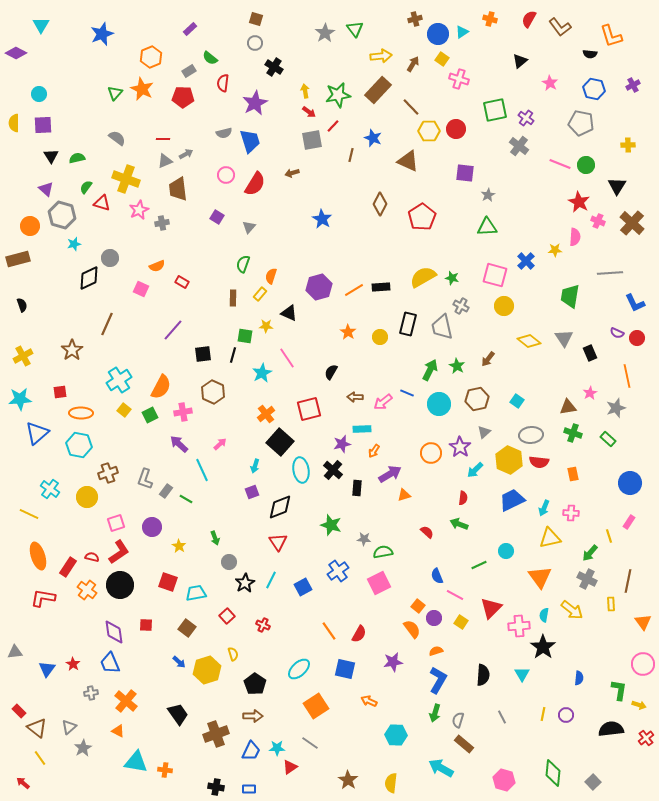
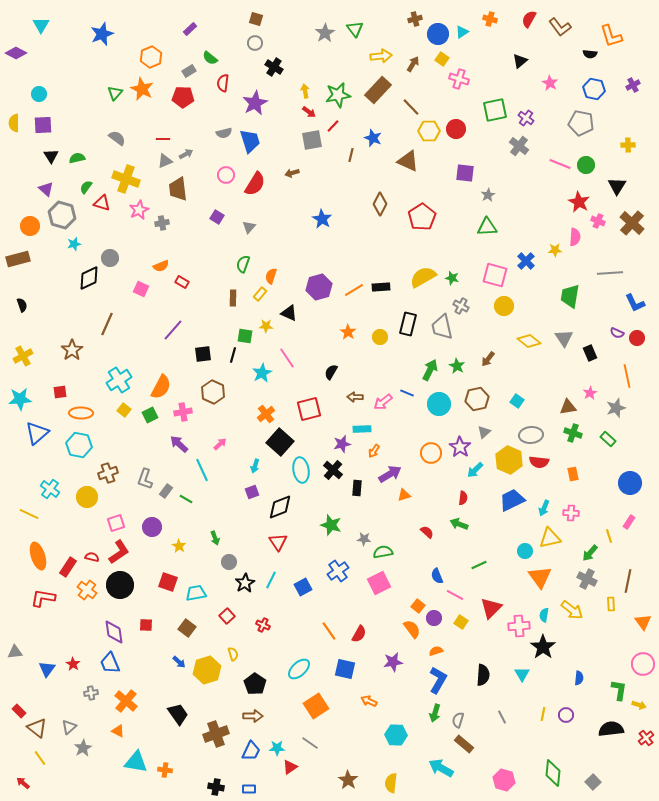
orange semicircle at (157, 266): moved 4 px right
cyan circle at (506, 551): moved 19 px right
